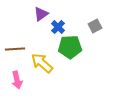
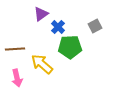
yellow arrow: moved 1 px down
pink arrow: moved 2 px up
